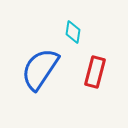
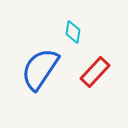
red rectangle: rotated 28 degrees clockwise
